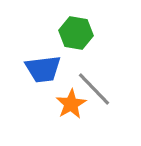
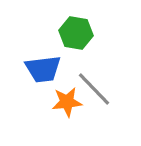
orange star: moved 4 px left, 2 px up; rotated 24 degrees clockwise
